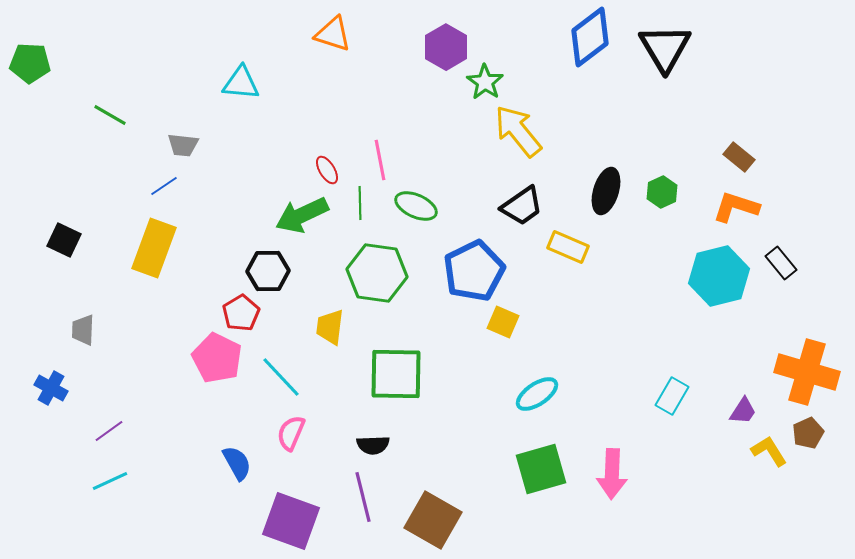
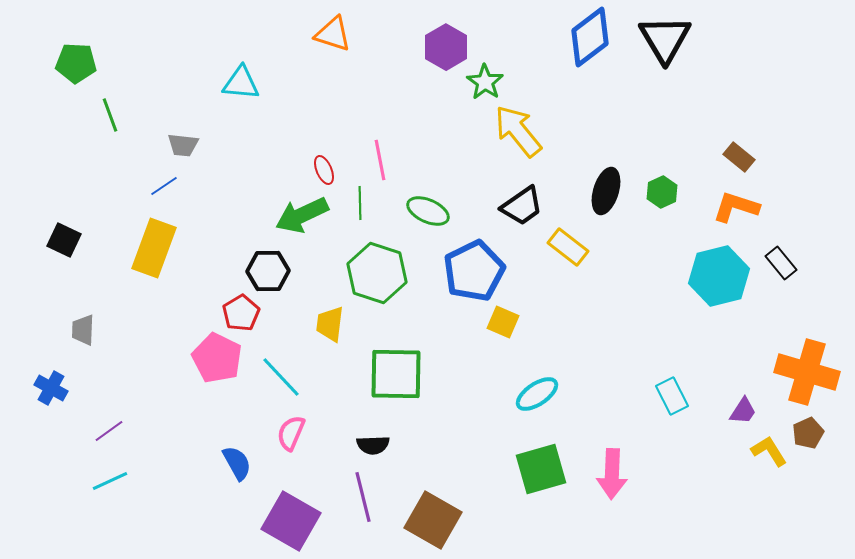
black triangle at (665, 48): moved 9 px up
green pentagon at (30, 63): moved 46 px right
green line at (110, 115): rotated 40 degrees clockwise
red ellipse at (327, 170): moved 3 px left; rotated 8 degrees clockwise
green ellipse at (416, 206): moved 12 px right, 5 px down
yellow rectangle at (568, 247): rotated 15 degrees clockwise
green hexagon at (377, 273): rotated 10 degrees clockwise
yellow trapezoid at (330, 327): moved 3 px up
cyan rectangle at (672, 396): rotated 57 degrees counterclockwise
purple square at (291, 521): rotated 10 degrees clockwise
